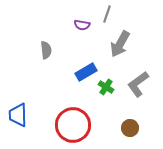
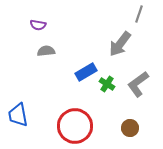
gray line: moved 32 px right
purple semicircle: moved 44 px left
gray arrow: rotated 8 degrees clockwise
gray semicircle: moved 1 px down; rotated 90 degrees counterclockwise
green cross: moved 1 px right, 3 px up
blue trapezoid: rotated 10 degrees counterclockwise
red circle: moved 2 px right, 1 px down
